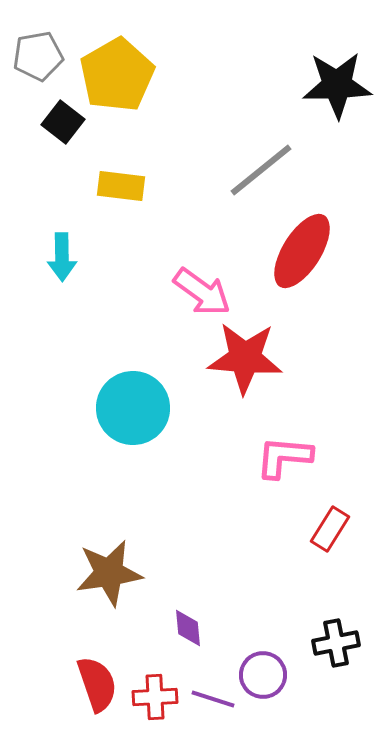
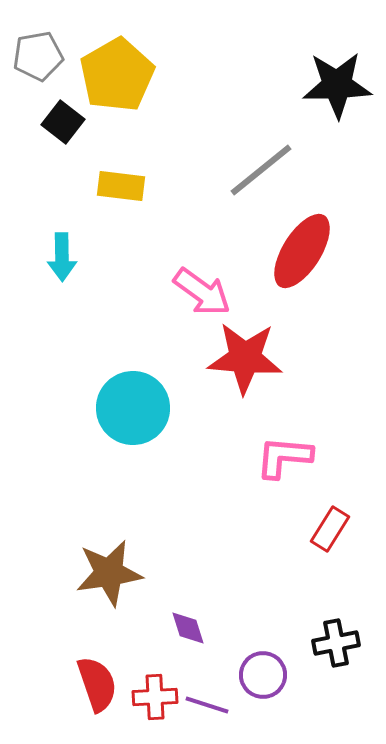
purple diamond: rotated 12 degrees counterclockwise
purple line: moved 6 px left, 6 px down
